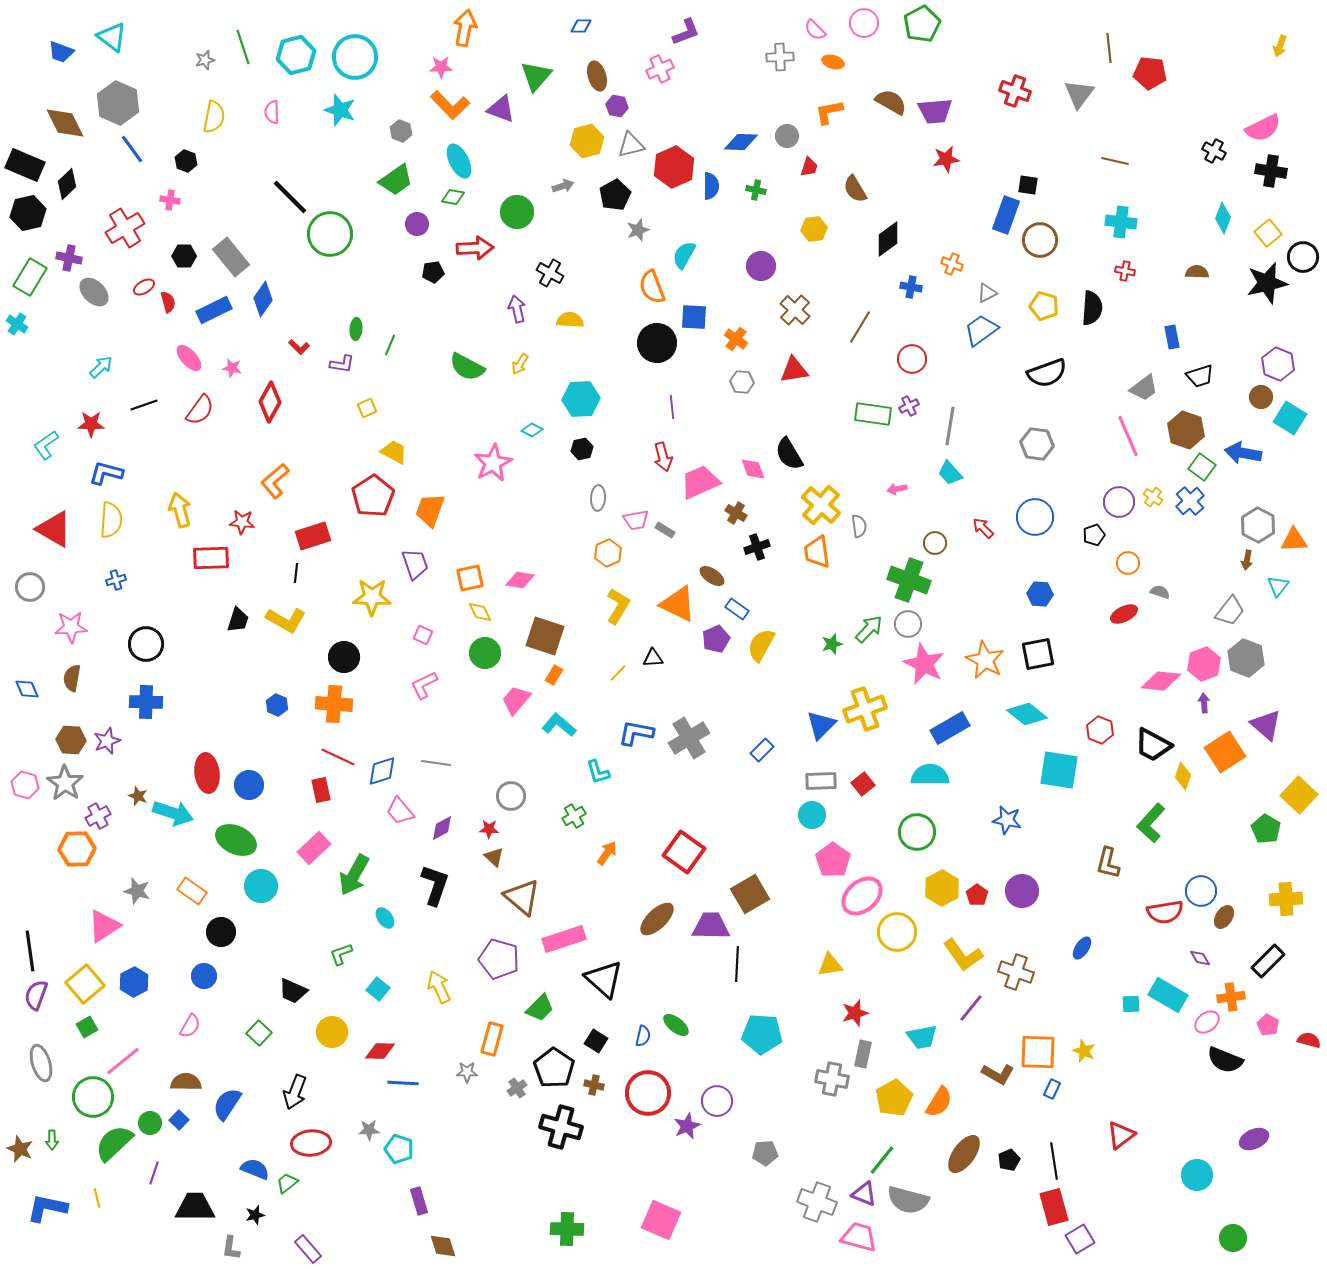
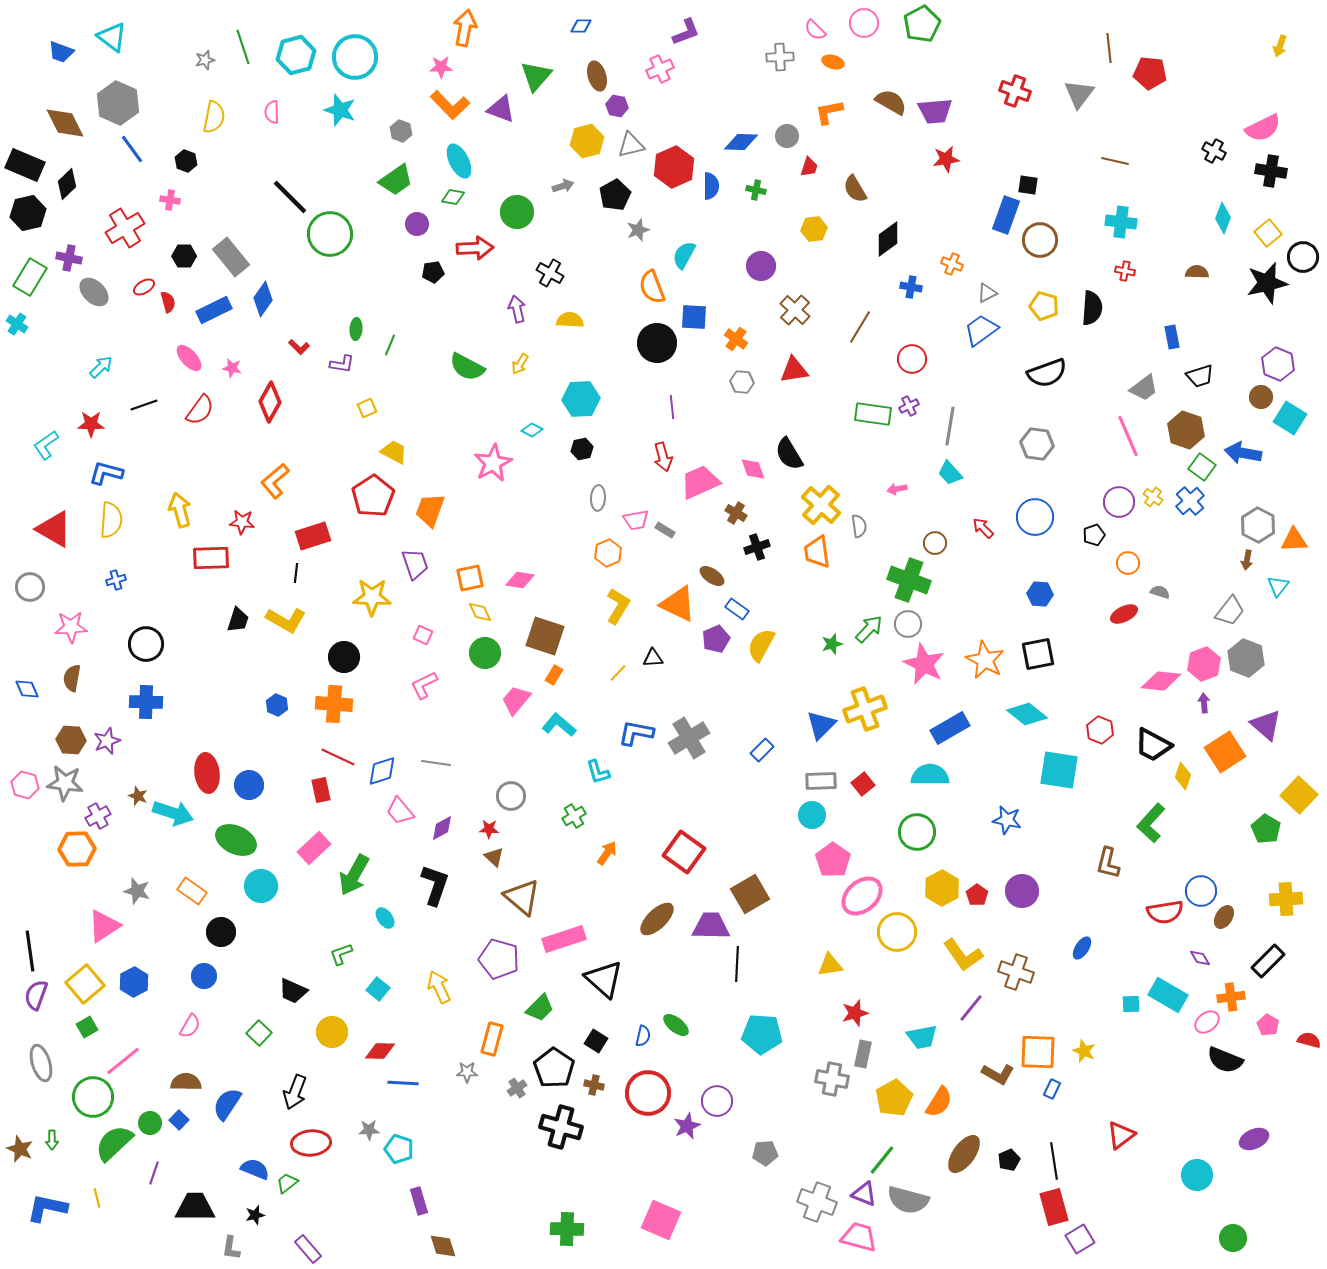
gray star at (65, 783): rotated 27 degrees counterclockwise
